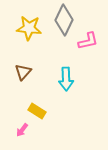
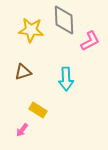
gray diamond: rotated 28 degrees counterclockwise
yellow star: moved 2 px right, 2 px down
pink L-shape: moved 2 px right; rotated 15 degrees counterclockwise
brown triangle: rotated 30 degrees clockwise
yellow rectangle: moved 1 px right, 1 px up
